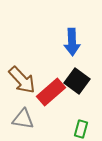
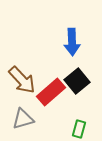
black square: rotated 15 degrees clockwise
gray triangle: rotated 25 degrees counterclockwise
green rectangle: moved 2 px left
